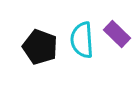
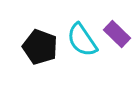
cyan semicircle: rotated 30 degrees counterclockwise
